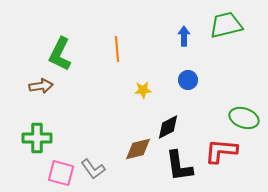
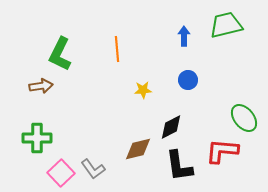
green ellipse: rotated 32 degrees clockwise
black diamond: moved 3 px right
red L-shape: moved 1 px right
pink square: rotated 32 degrees clockwise
